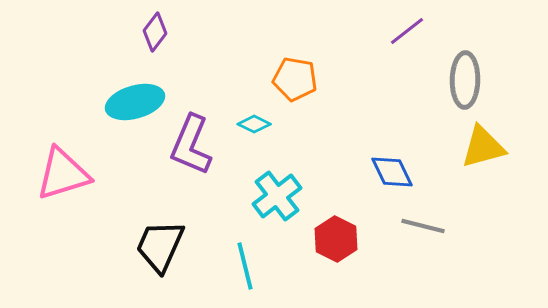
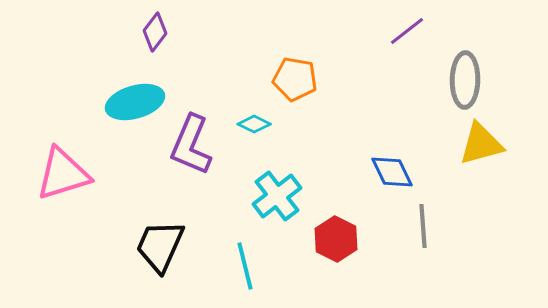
yellow triangle: moved 2 px left, 3 px up
gray line: rotated 72 degrees clockwise
